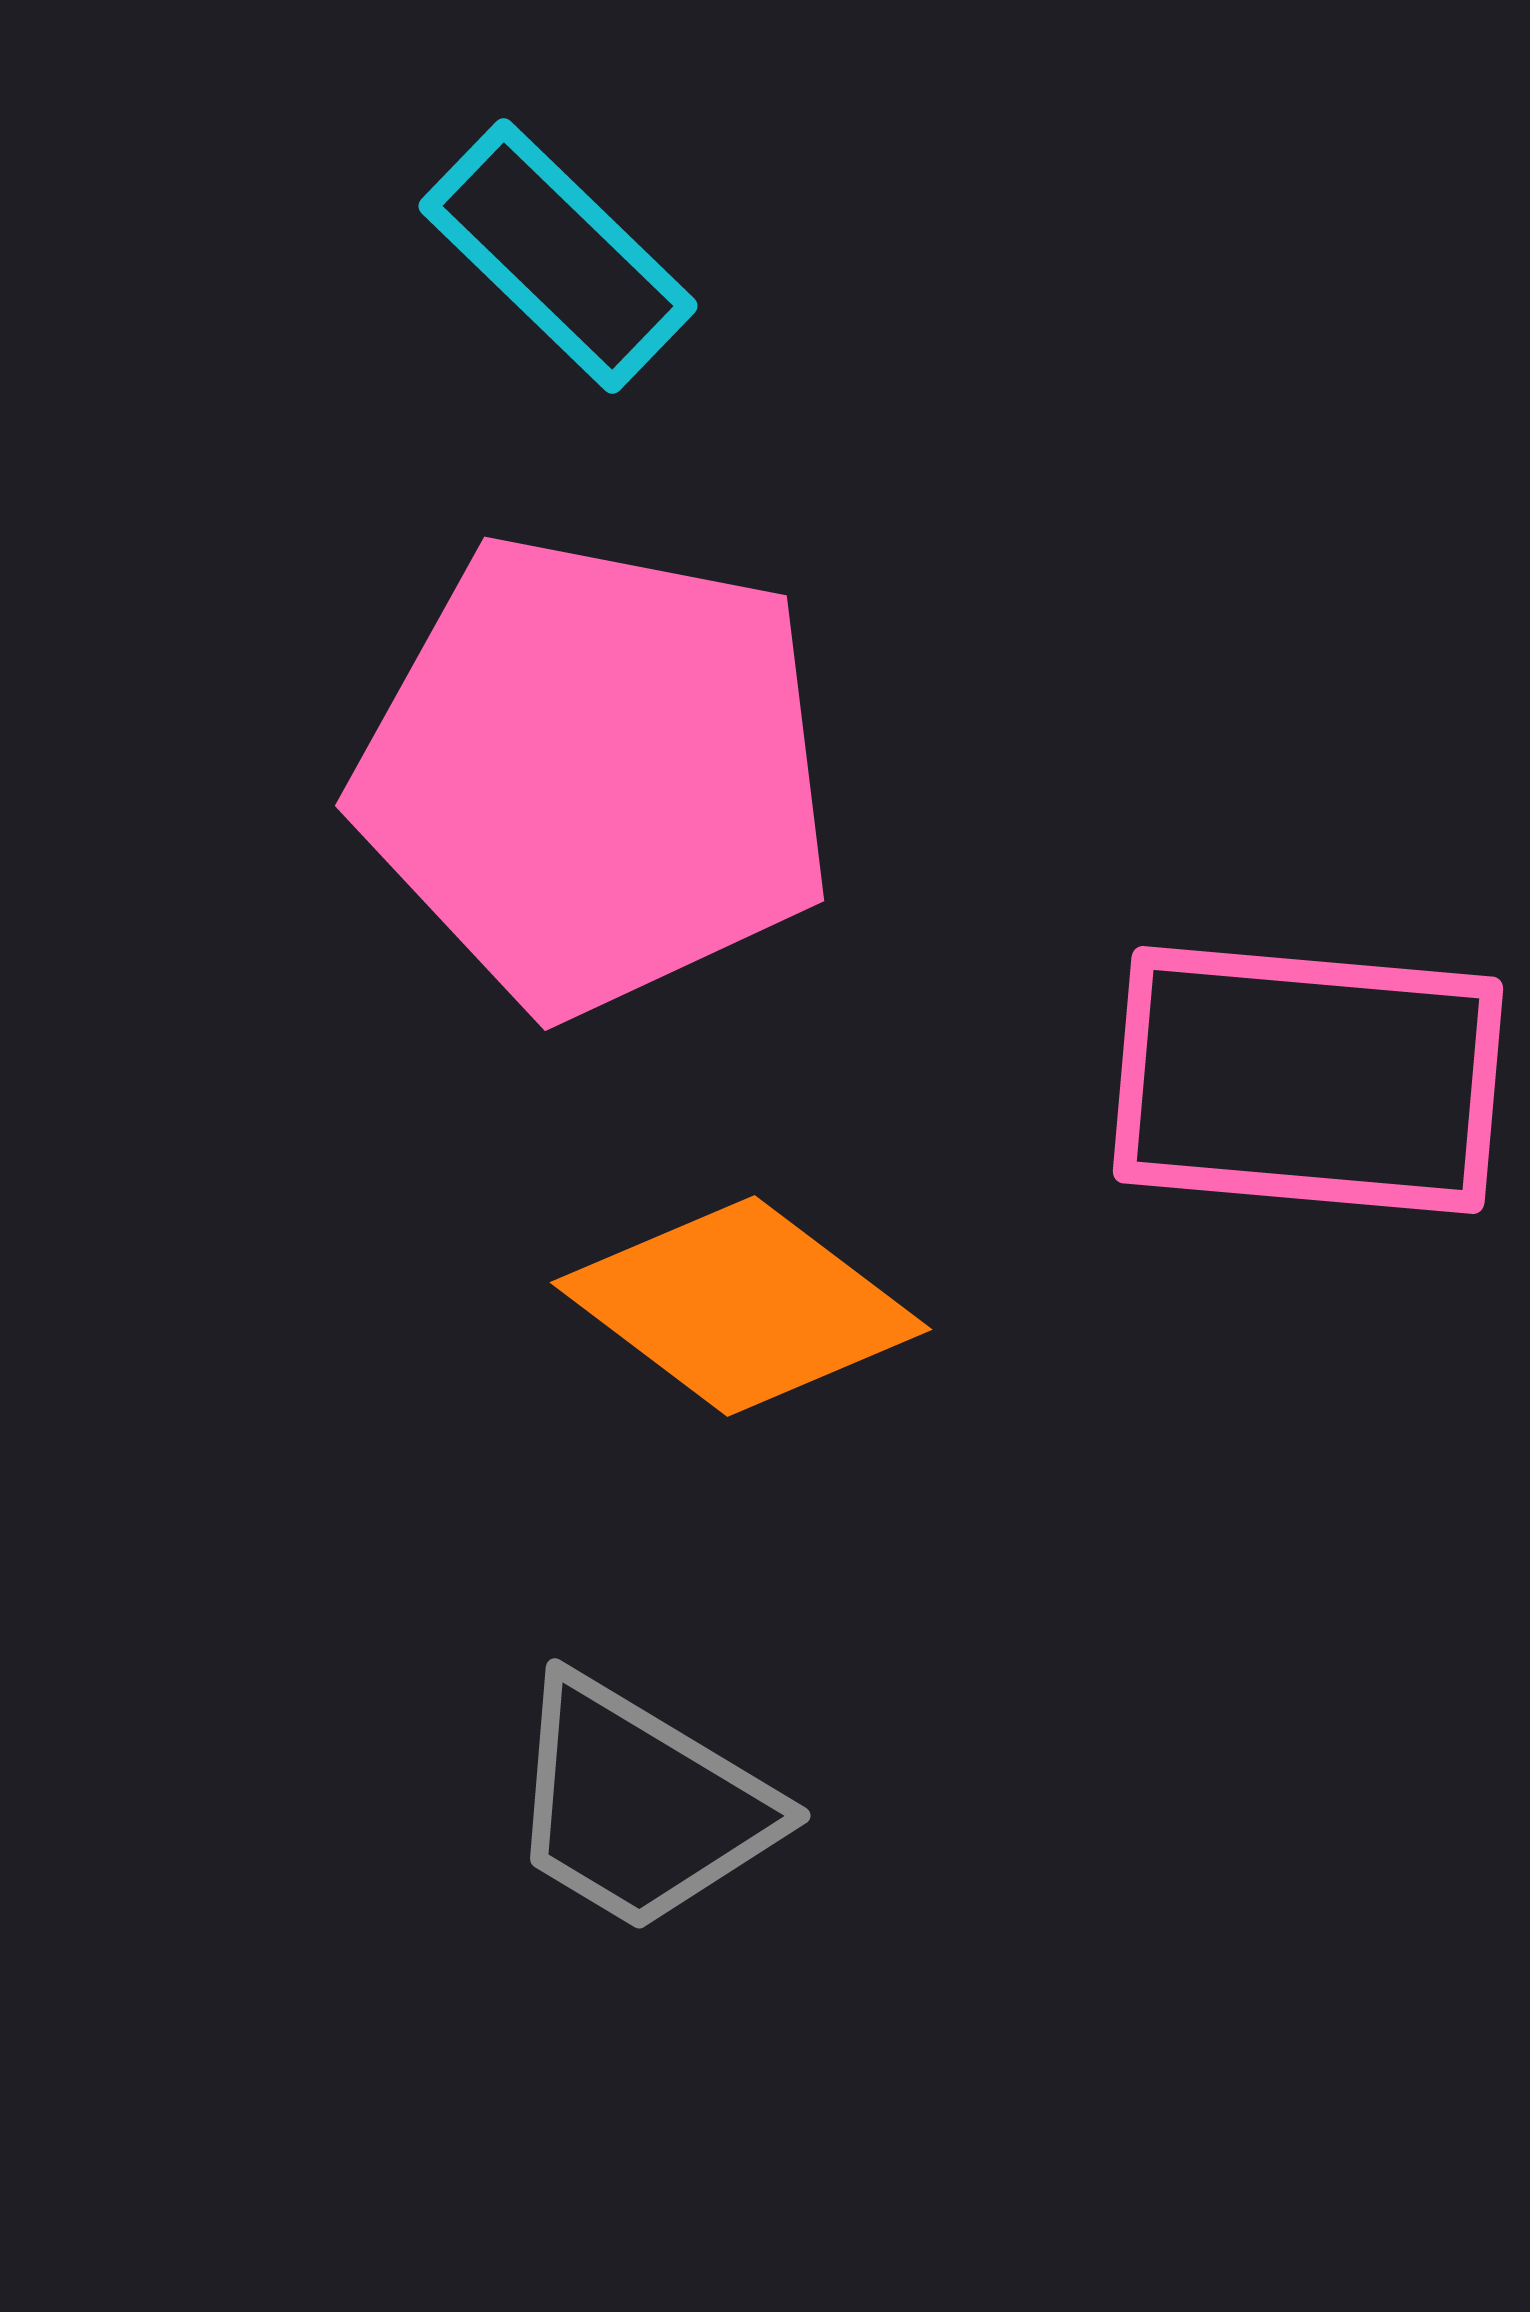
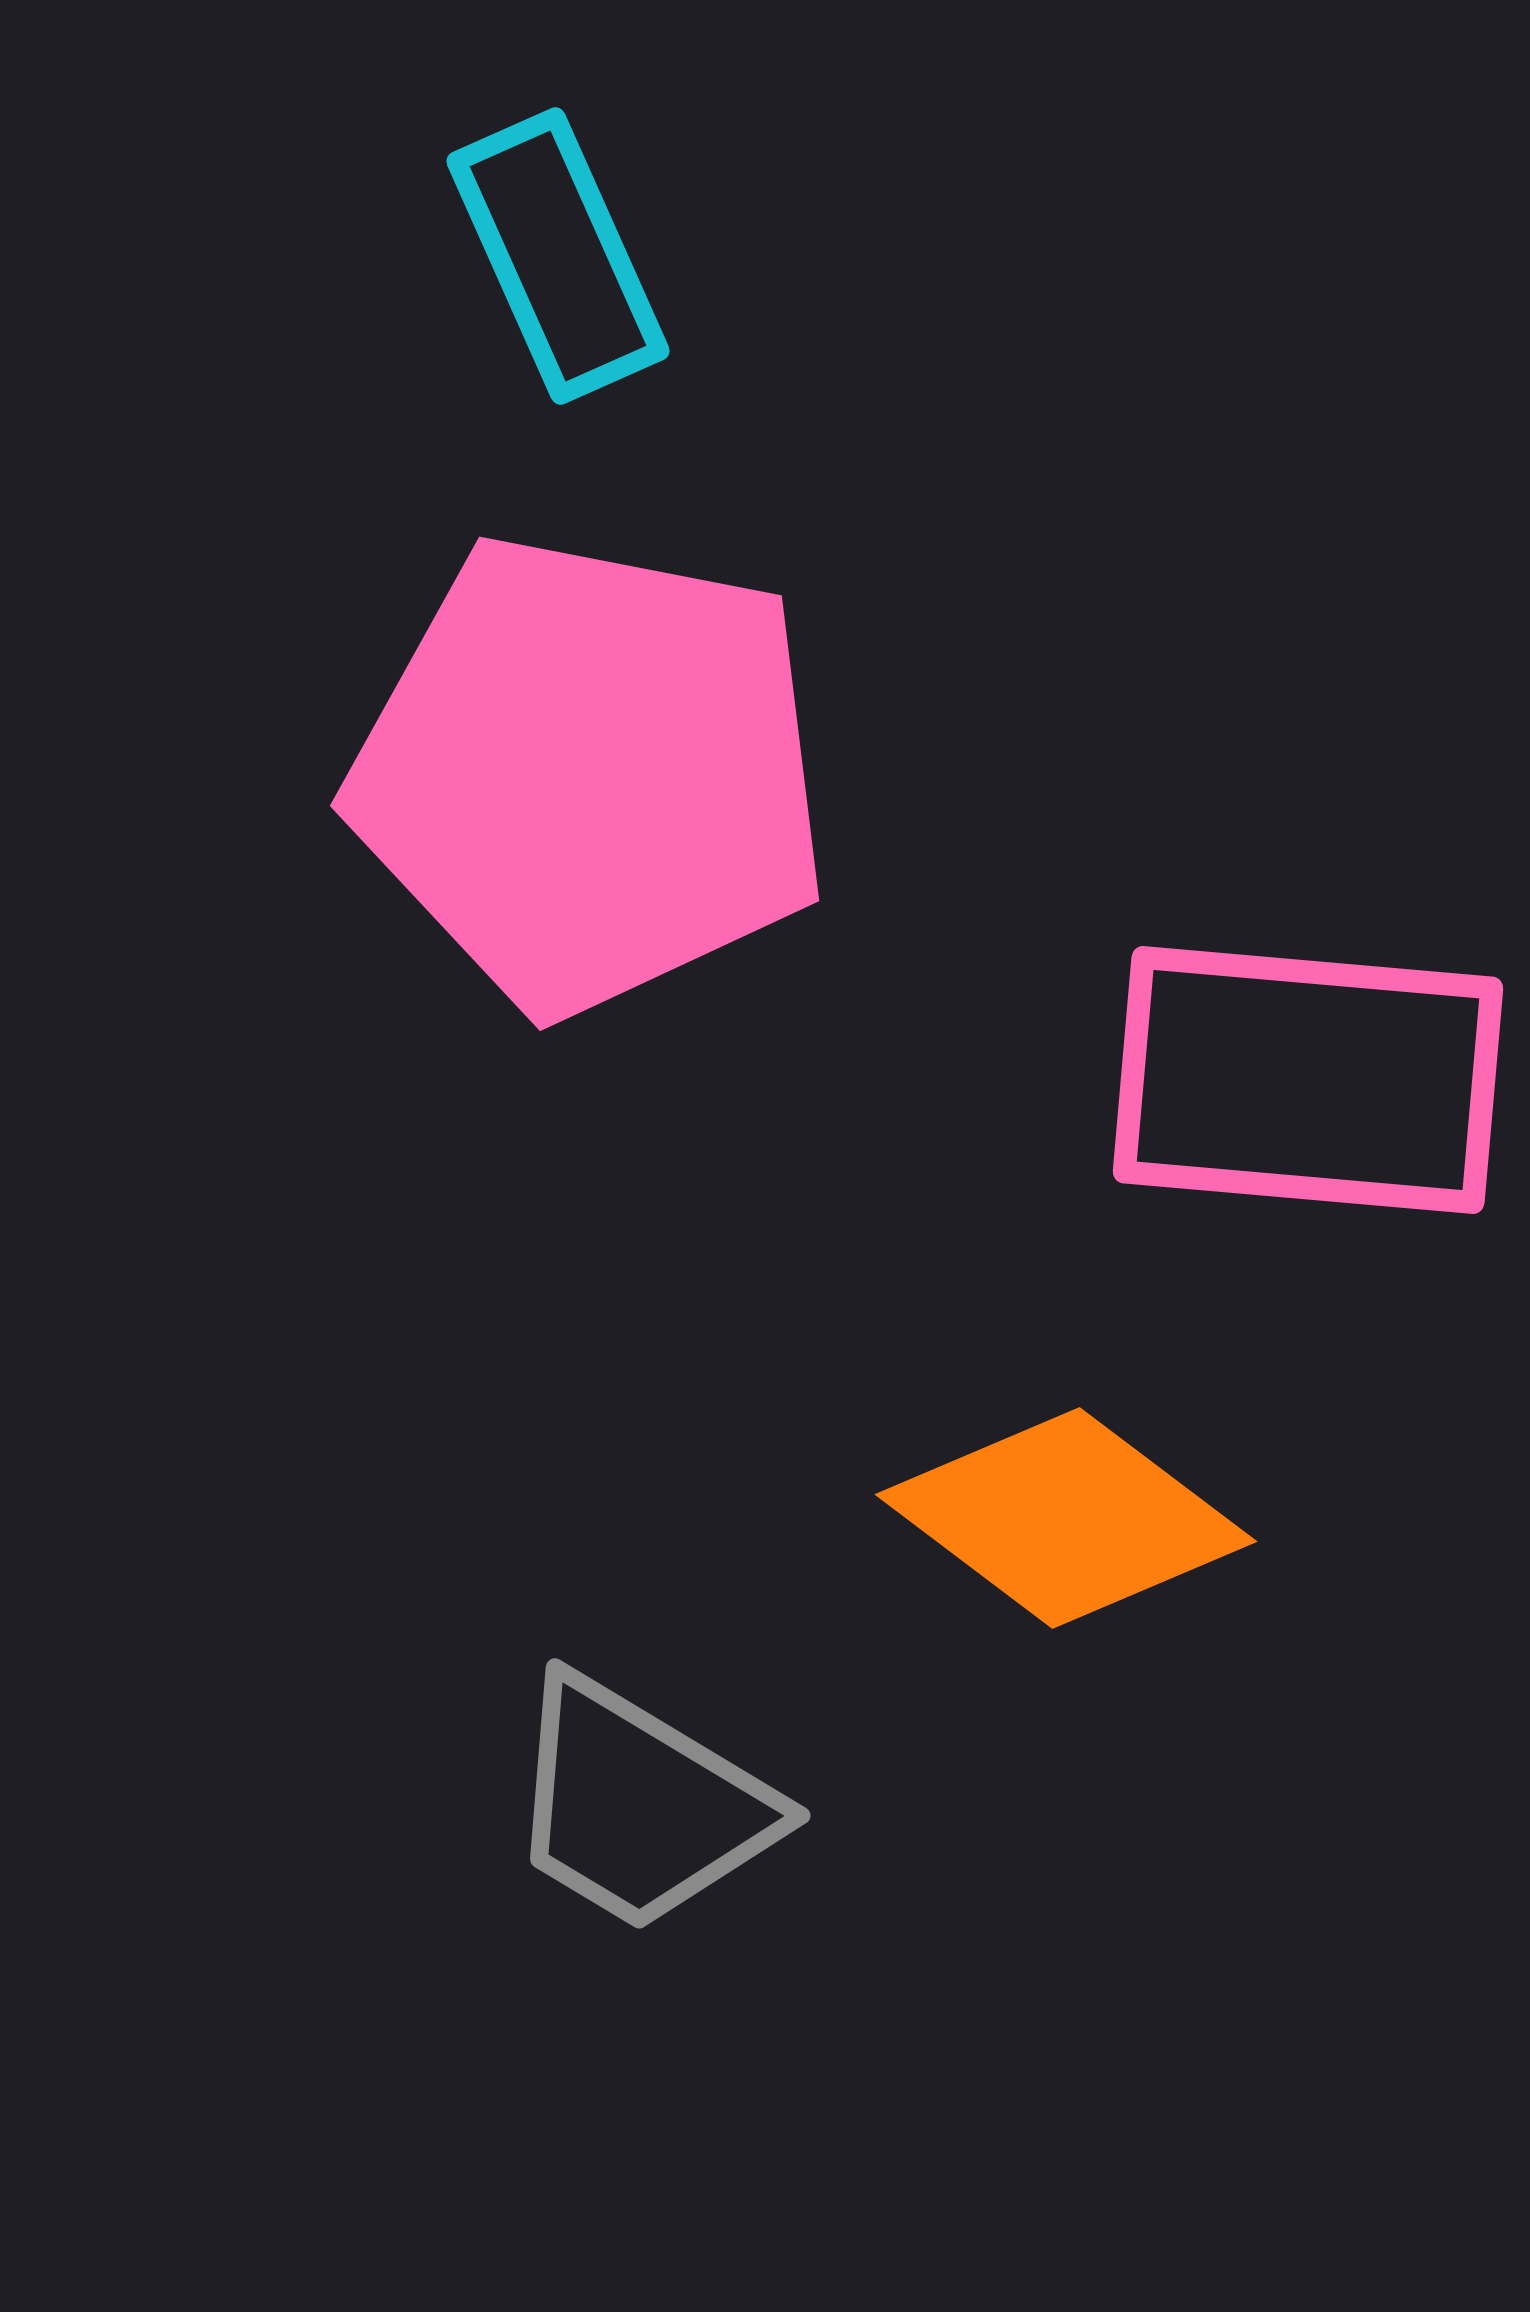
cyan rectangle: rotated 22 degrees clockwise
pink pentagon: moved 5 px left
orange diamond: moved 325 px right, 212 px down
